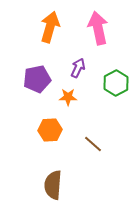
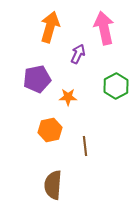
pink arrow: moved 6 px right
purple arrow: moved 14 px up
green hexagon: moved 3 px down
orange hexagon: rotated 10 degrees counterclockwise
brown line: moved 8 px left, 2 px down; rotated 42 degrees clockwise
